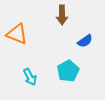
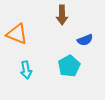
blue semicircle: moved 1 px up; rotated 14 degrees clockwise
cyan pentagon: moved 1 px right, 5 px up
cyan arrow: moved 4 px left, 7 px up; rotated 18 degrees clockwise
